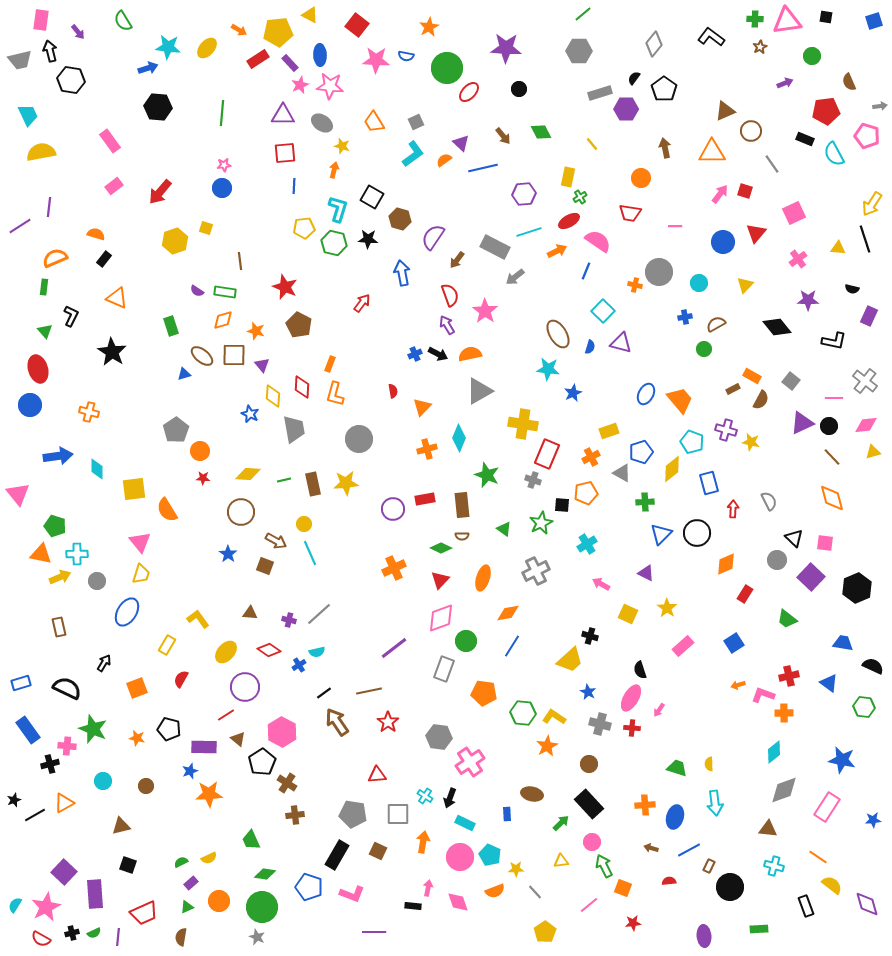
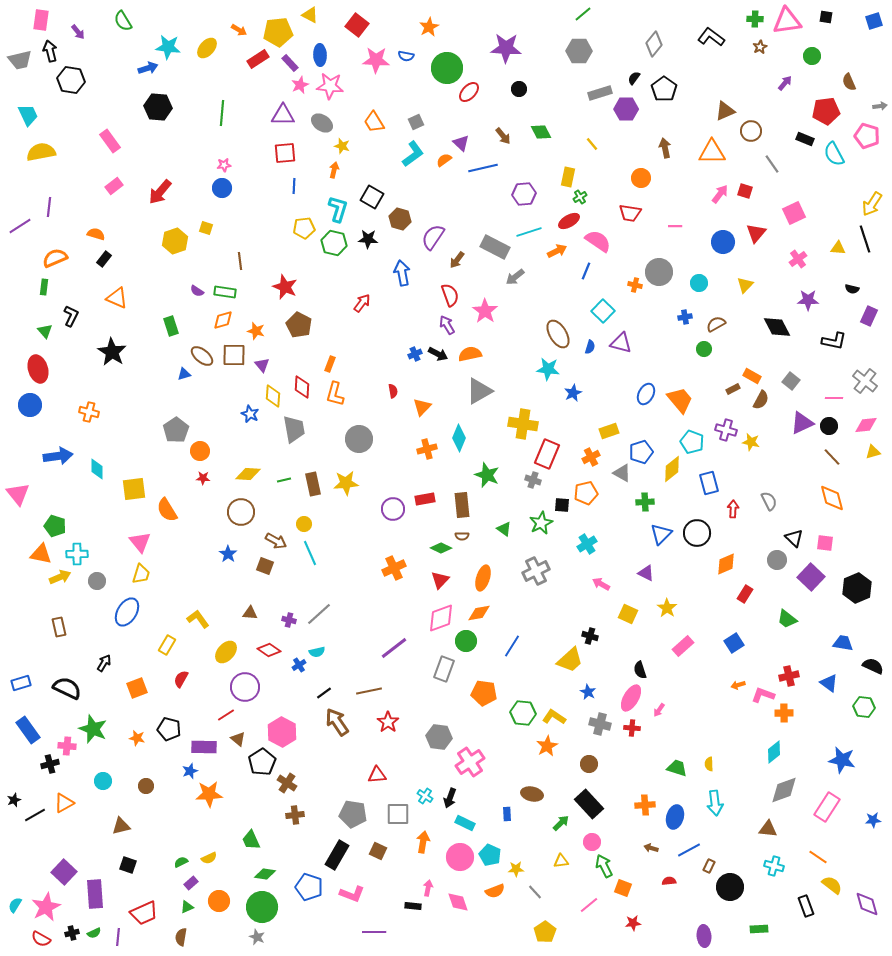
purple arrow at (785, 83): rotated 28 degrees counterclockwise
black diamond at (777, 327): rotated 12 degrees clockwise
orange diamond at (508, 613): moved 29 px left
